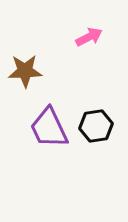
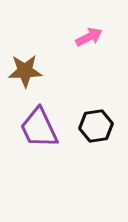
purple trapezoid: moved 10 px left
